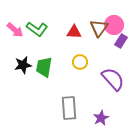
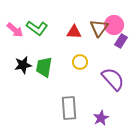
green L-shape: moved 1 px up
